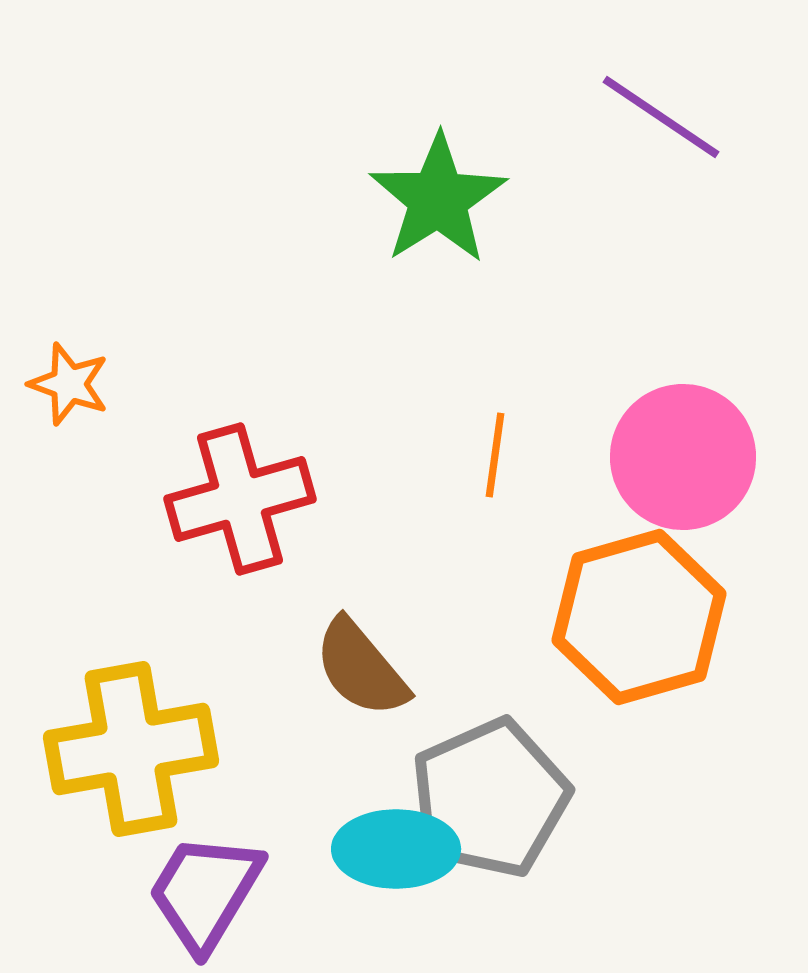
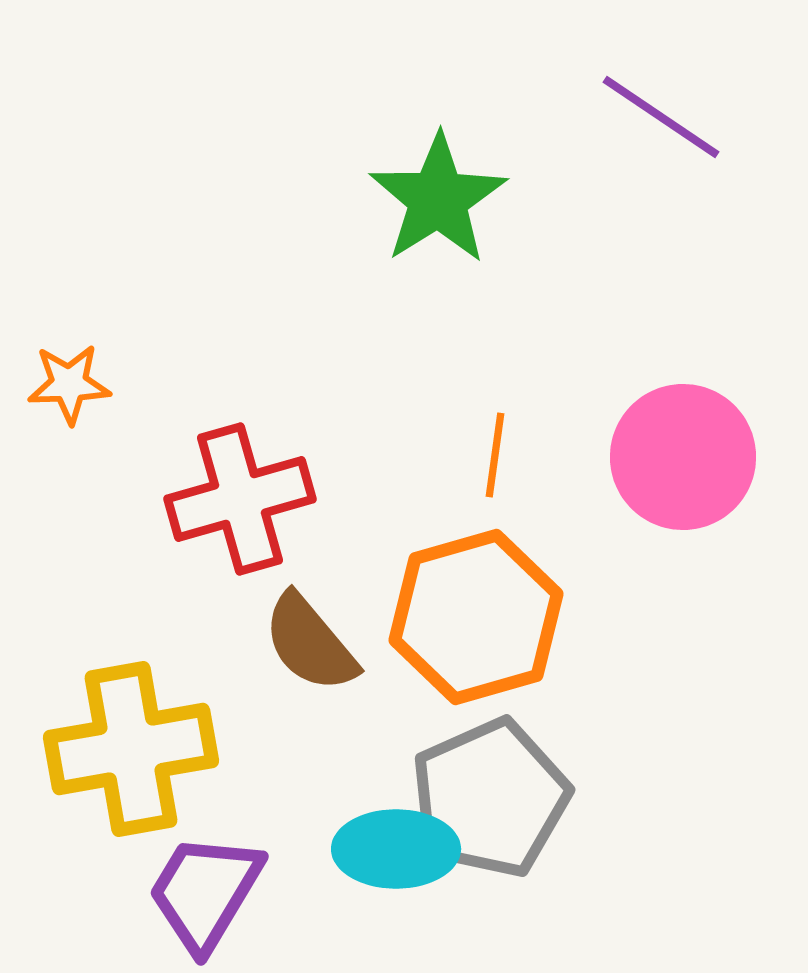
orange star: rotated 22 degrees counterclockwise
orange hexagon: moved 163 px left
brown semicircle: moved 51 px left, 25 px up
